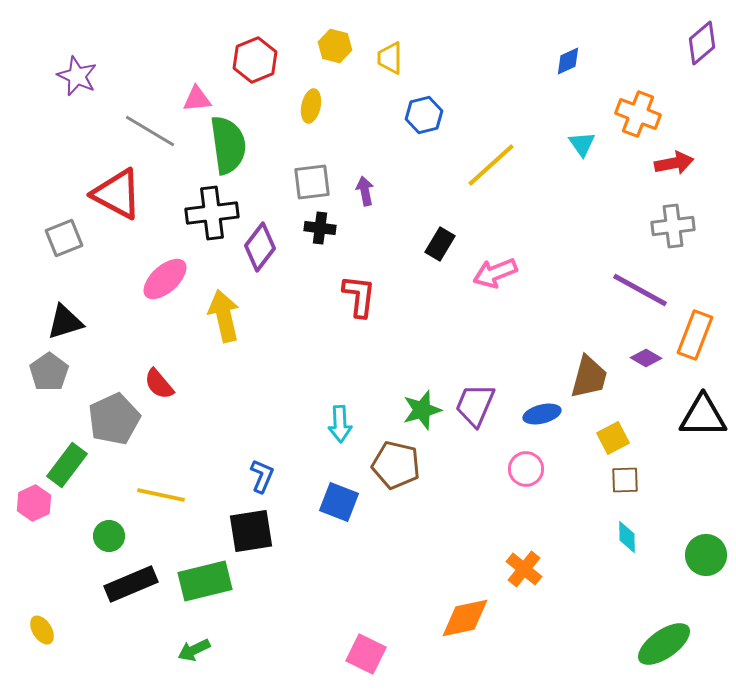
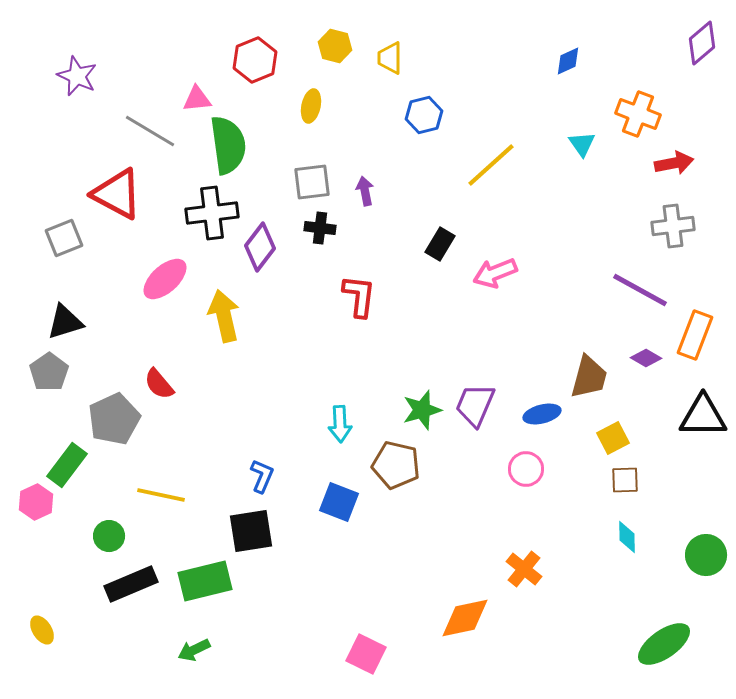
pink hexagon at (34, 503): moved 2 px right, 1 px up
